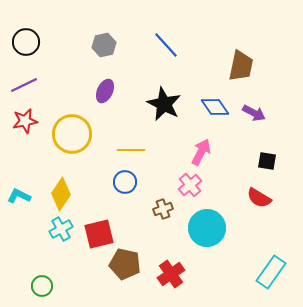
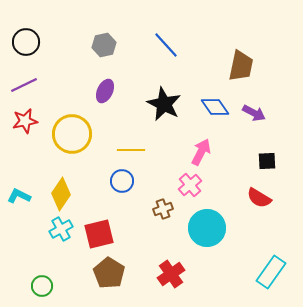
black square: rotated 12 degrees counterclockwise
blue circle: moved 3 px left, 1 px up
brown pentagon: moved 16 px left, 9 px down; rotated 20 degrees clockwise
